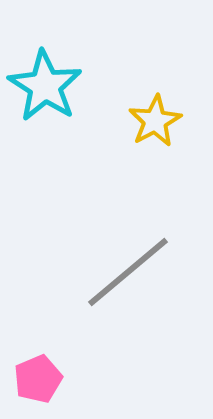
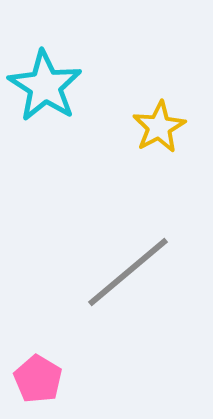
yellow star: moved 4 px right, 6 px down
pink pentagon: rotated 18 degrees counterclockwise
